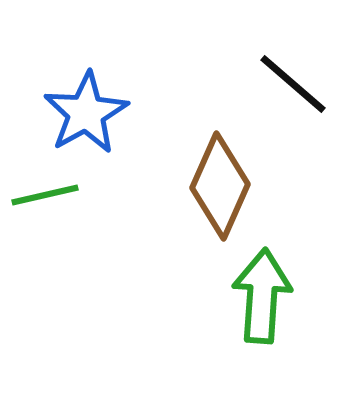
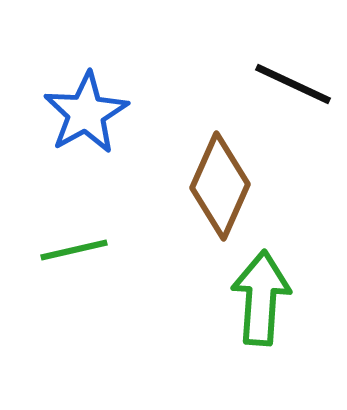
black line: rotated 16 degrees counterclockwise
green line: moved 29 px right, 55 px down
green arrow: moved 1 px left, 2 px down
